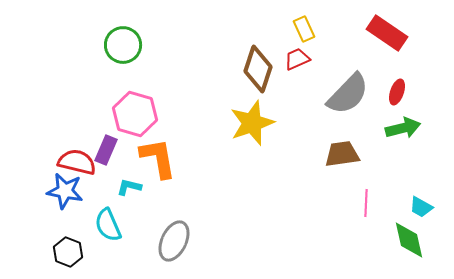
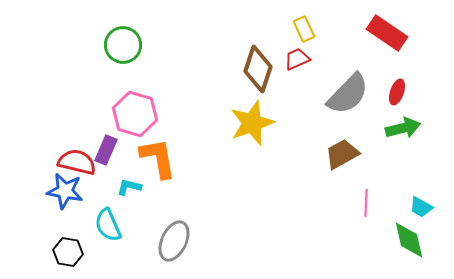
brown trapezoid: rotated 21 degrees counterclockwise
black hexagon: rotated 12 degrees counterclockwise
